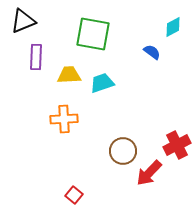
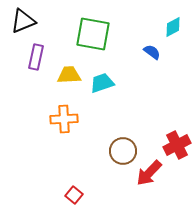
purple rectangle: rotated 10 degrees clockwise
